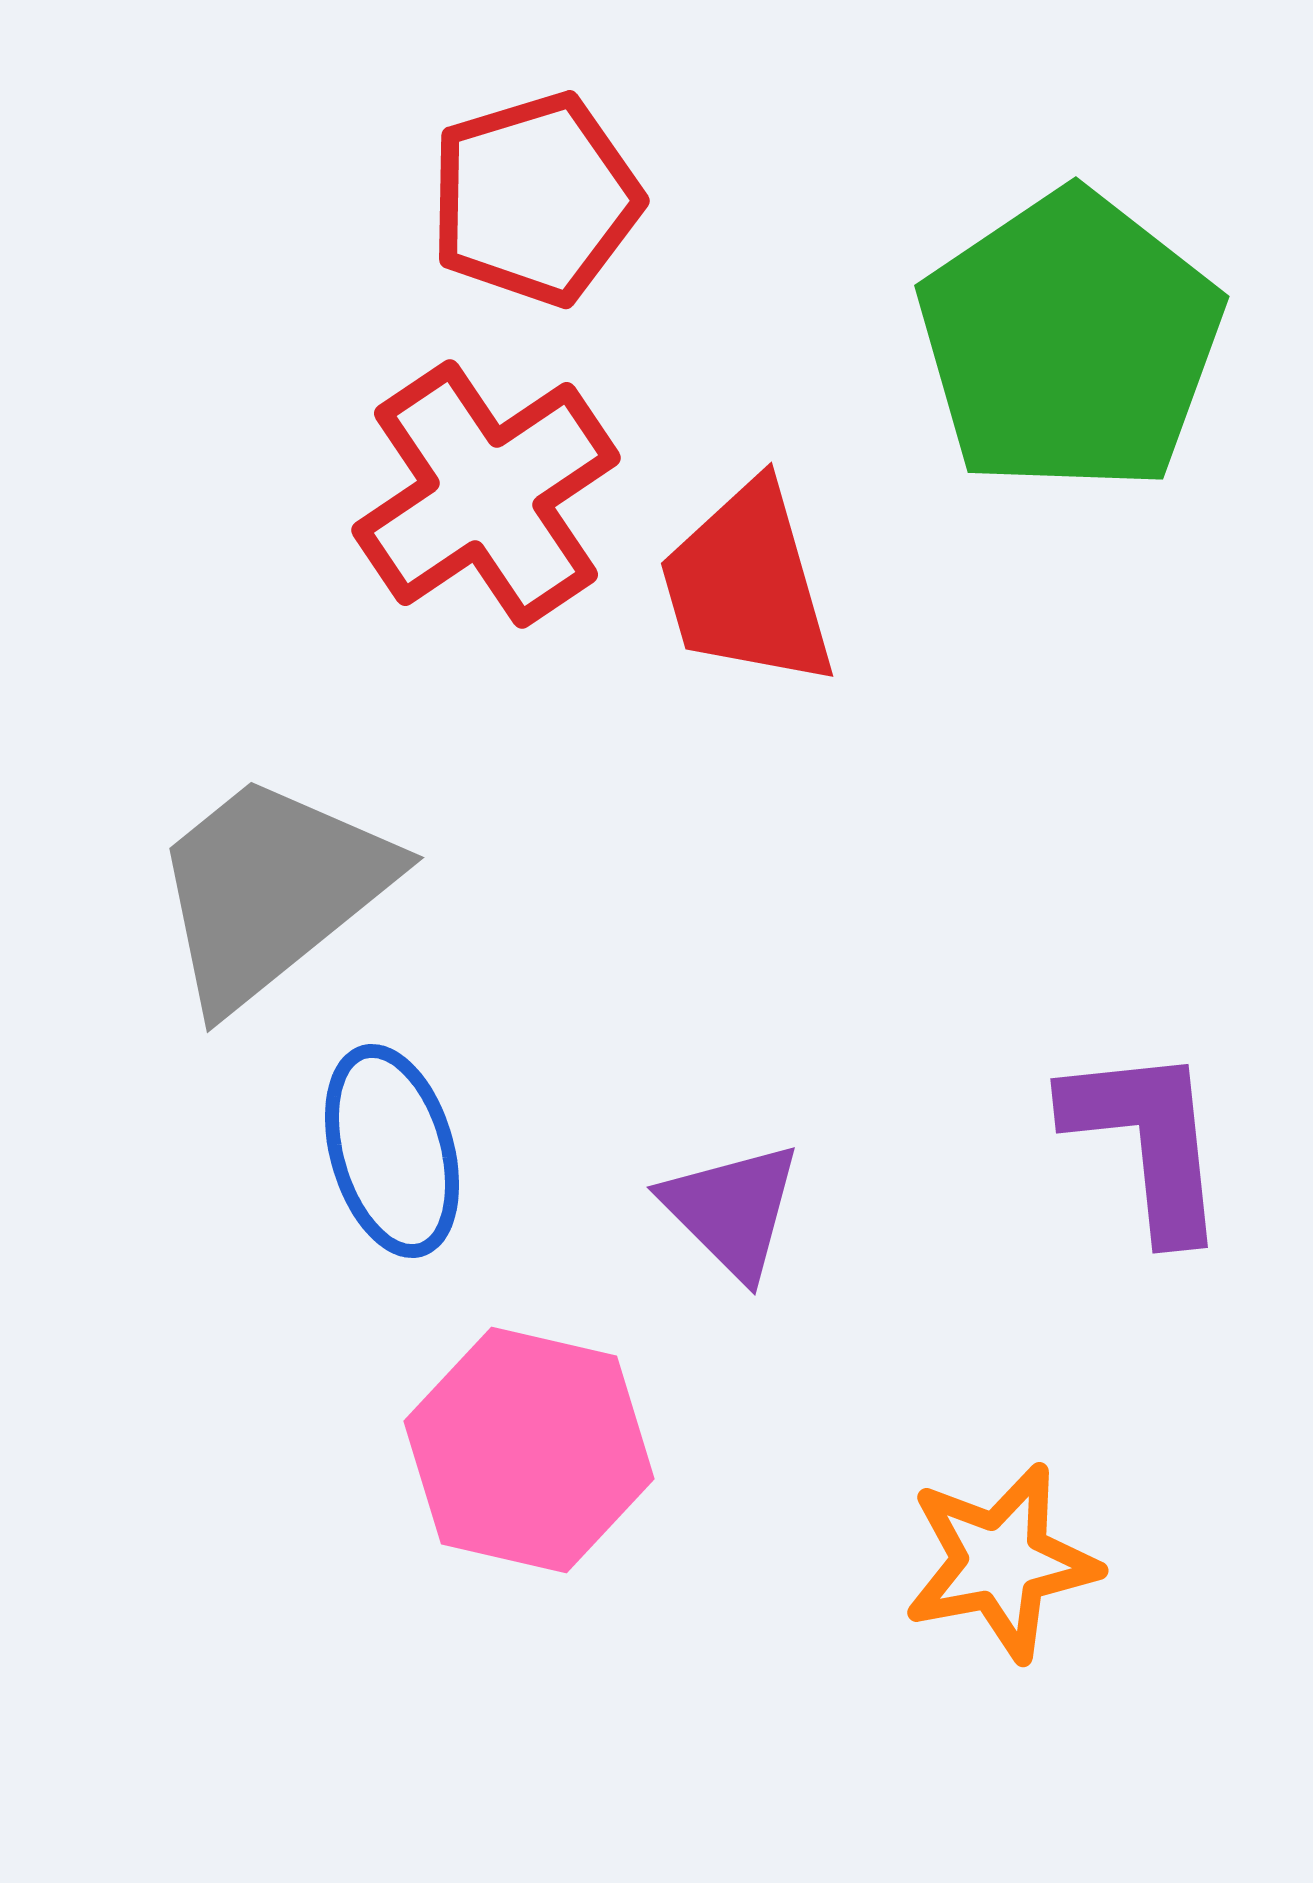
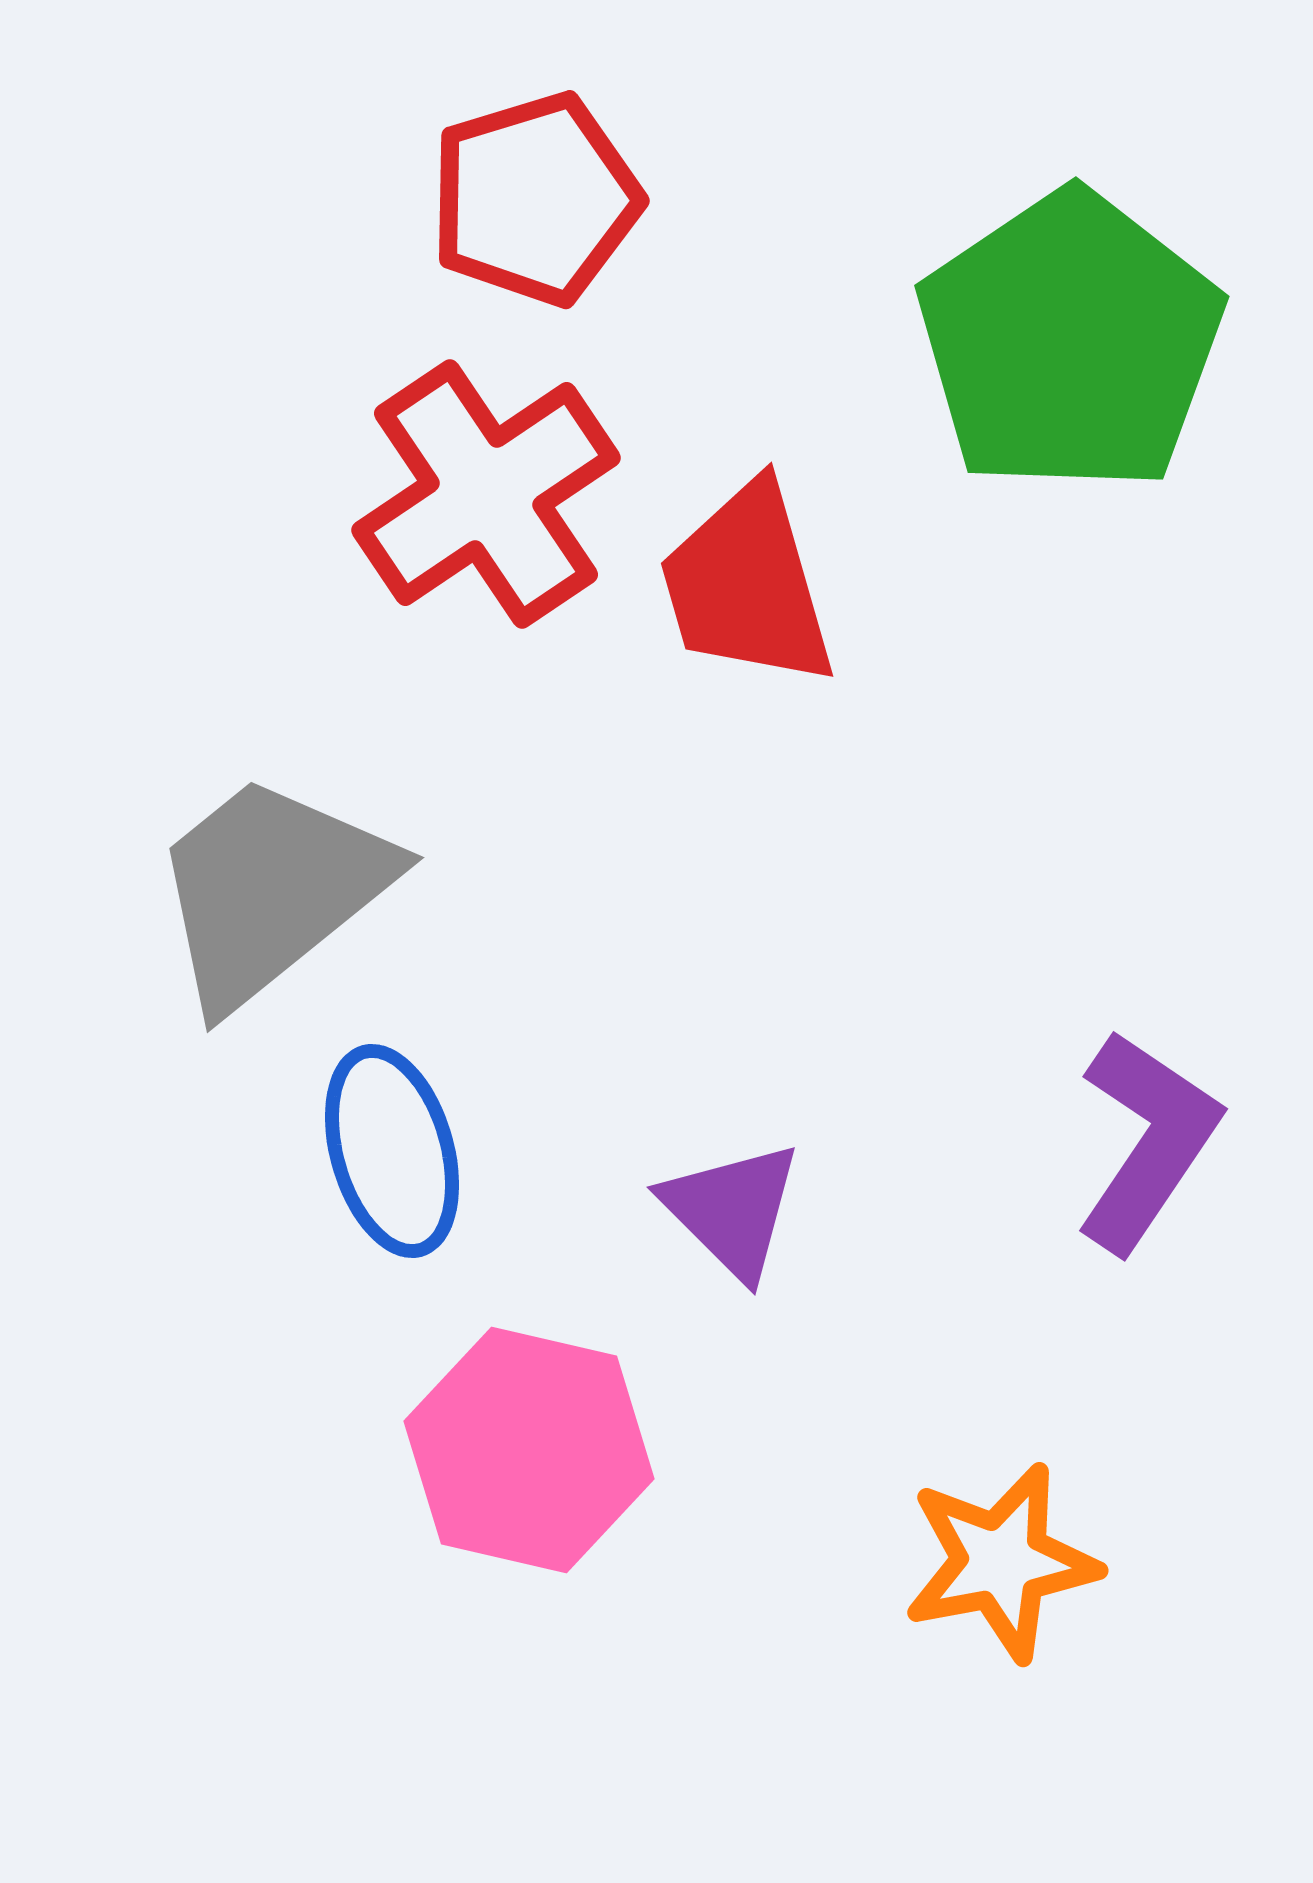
purple L-shape: rotated 40 degrees clockwise
